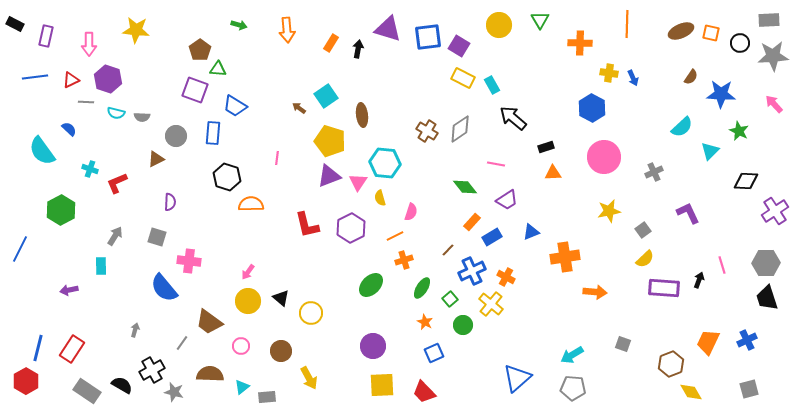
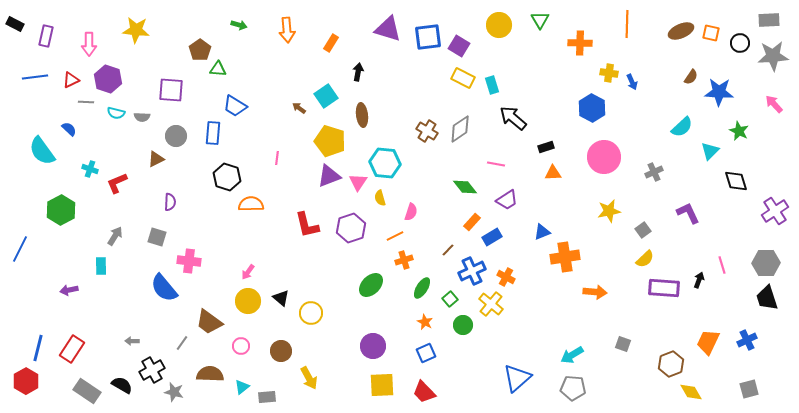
black arrow at (358, 49): moved 23 px down
blue arrow at (633, 78): moved 1 px left, 4 px down
cyan rectangle at (492, 85): rotated 12 degrees clockwise
purple square at (195, 90): moved 24 px left; rotated 16 degrees counterclockwise
blue star at (721, 94): moved 2 px left, 2 px up
black diamond at (746, 181): moved 10 px left; rotated 70 degrees clockwise
purple hexagon at (351, 228): rotated 8 degrees clockwise
blue triangle at (531, 232): moved 11 px right
gray arrow at (135, 330): moved 3 px left, 11 px down; rotated 104 degrees counterclockwise
blue square at (434, 353): moved 8 px left
